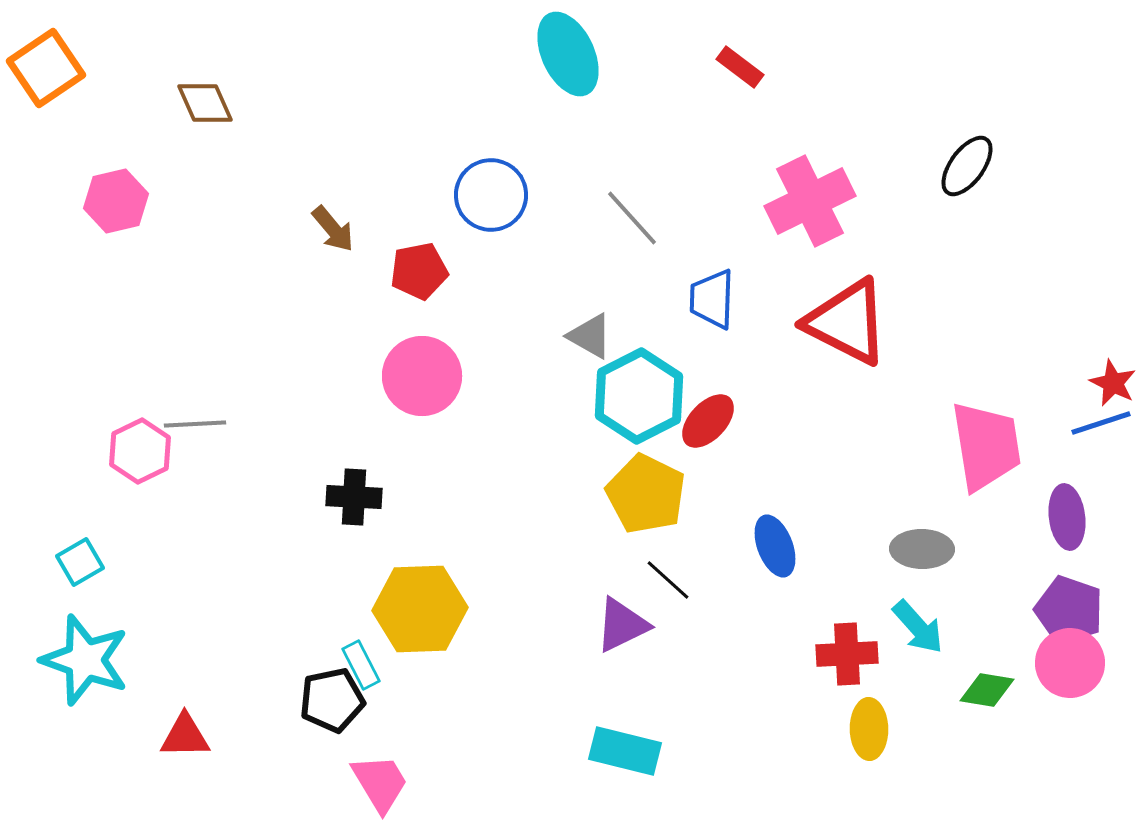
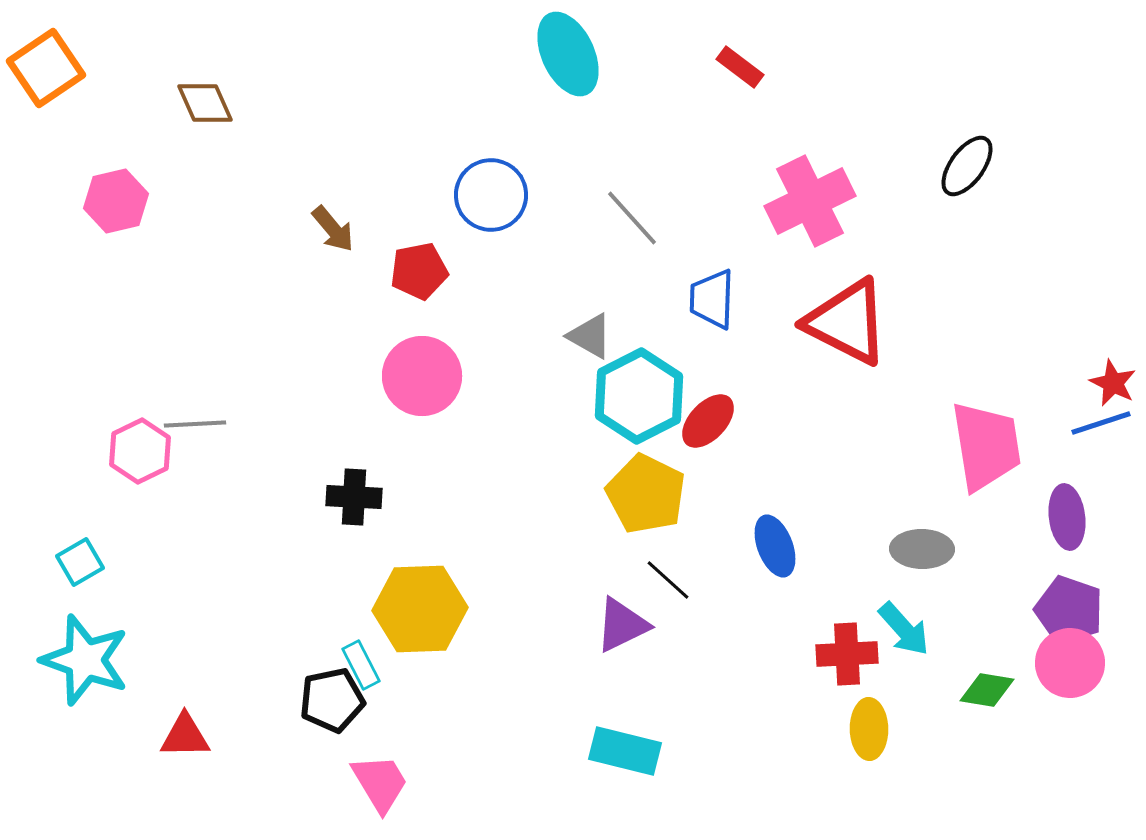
cyan arrow at (918, 627): moved 14 px left, 2 px down
